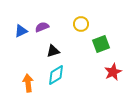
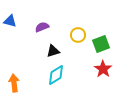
yellow circle: moved 3 px left, 11 px down
blue triangle: moved 11 px left, 10 px up; rotated 40 degrees clockwise
red star: moved 10 px left, 3 px up; rotated 12 degrees counterclockwise
orange arrow: moved 14 px left
